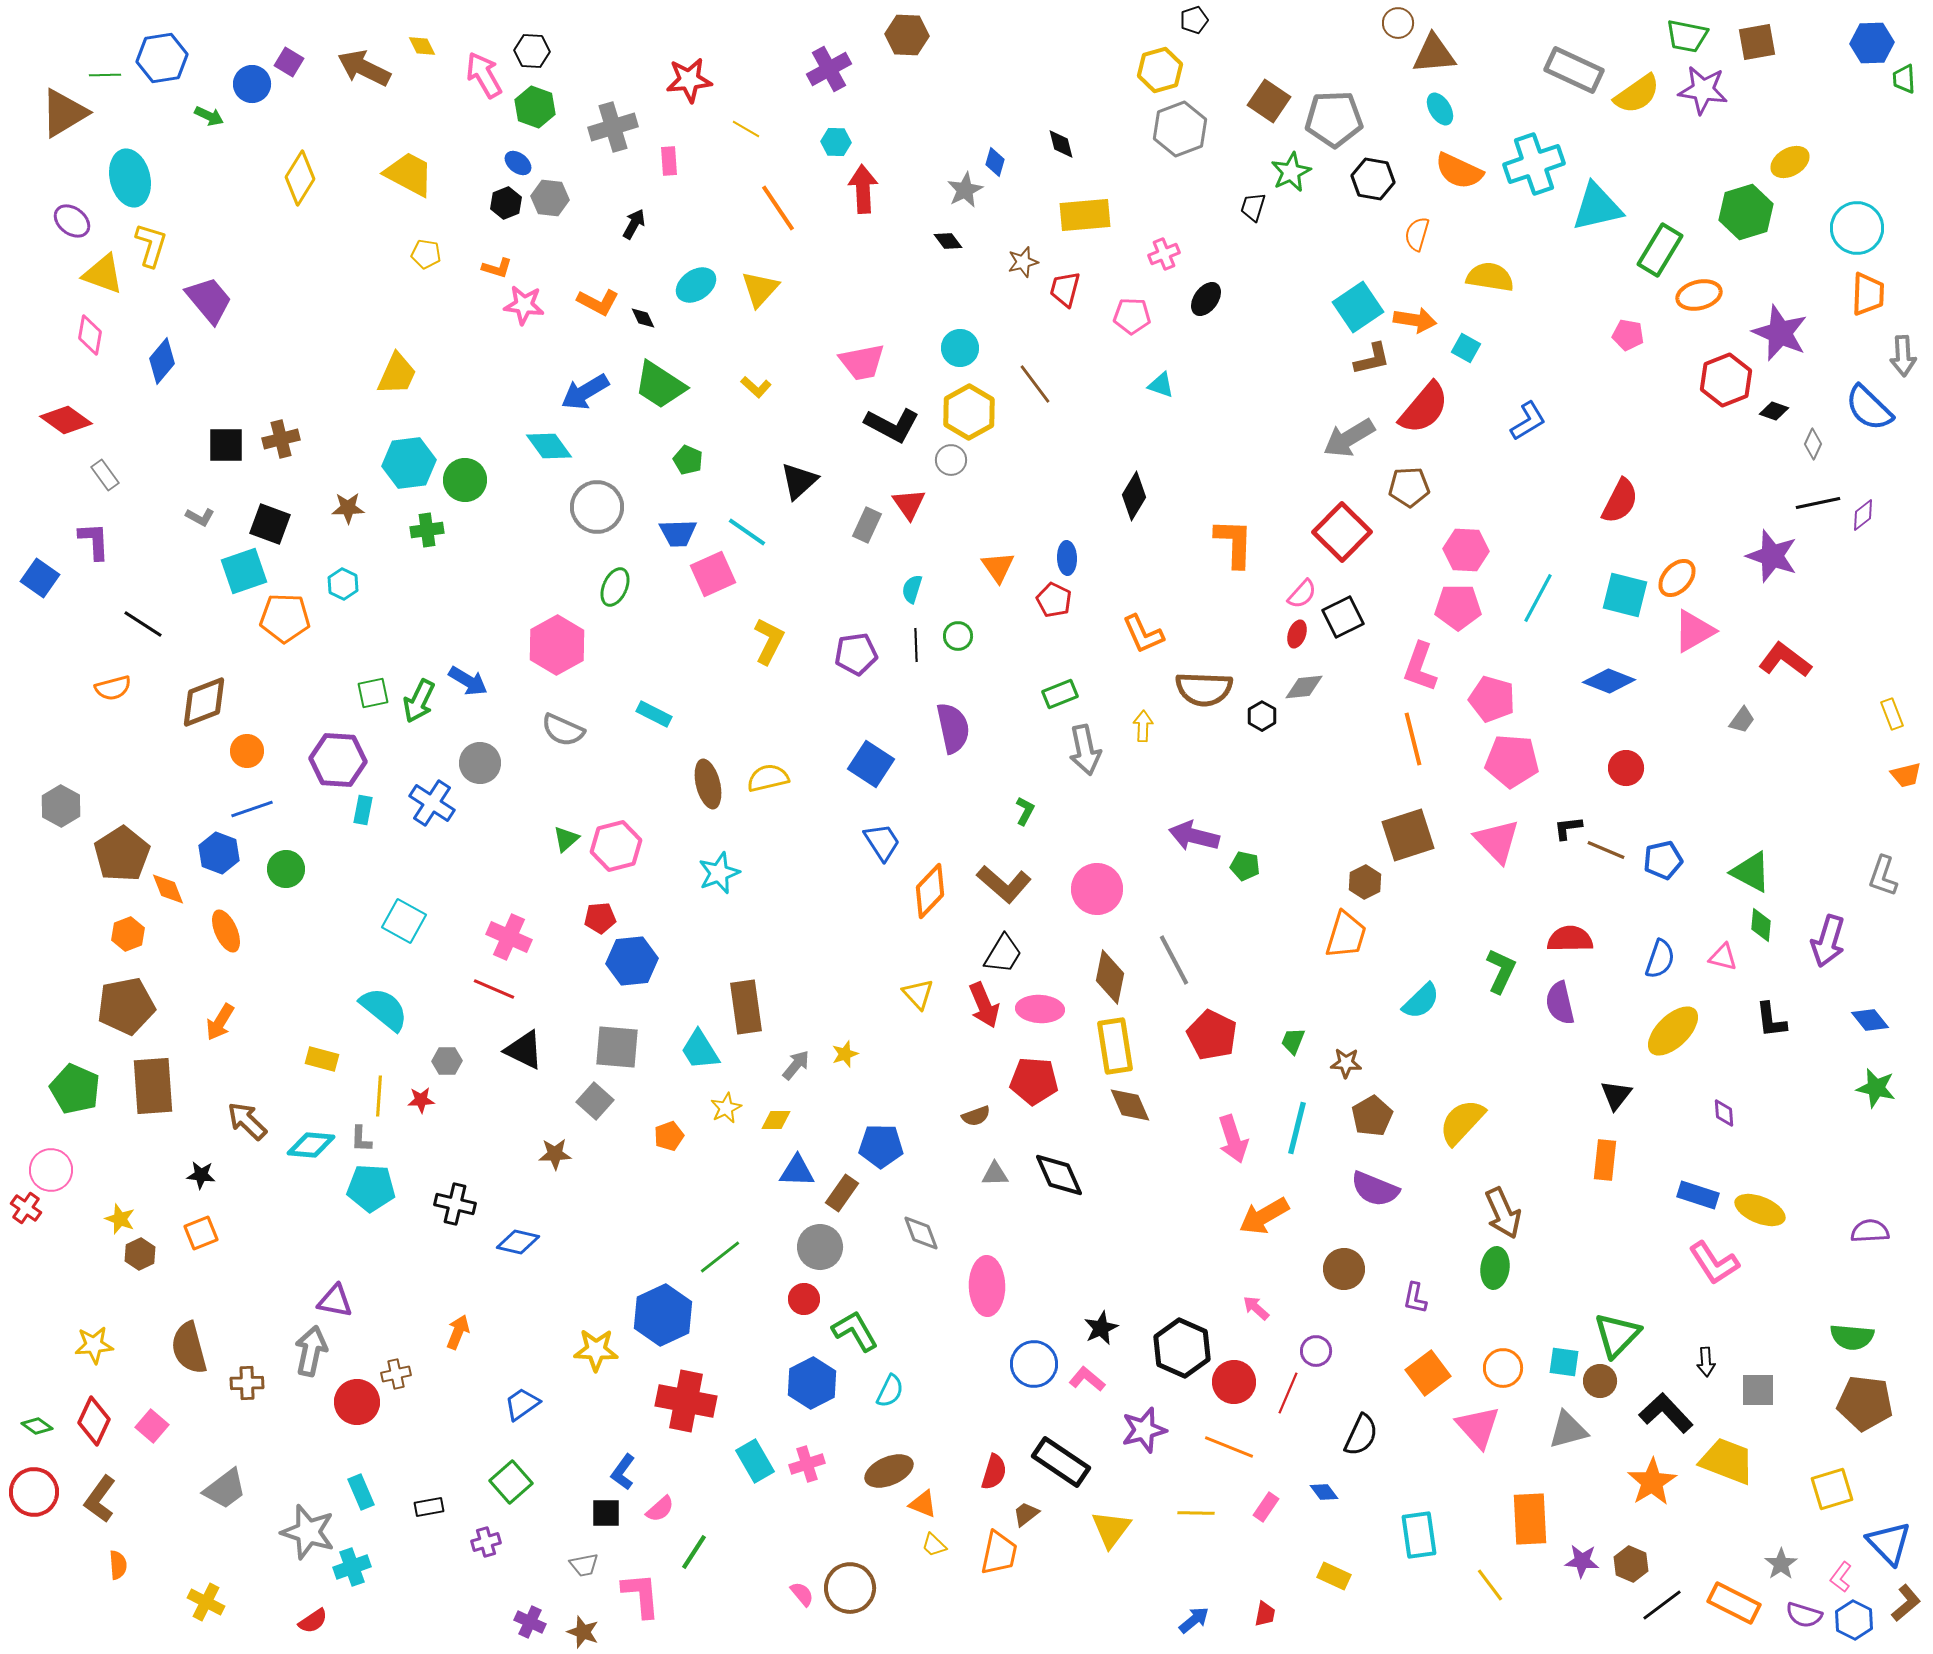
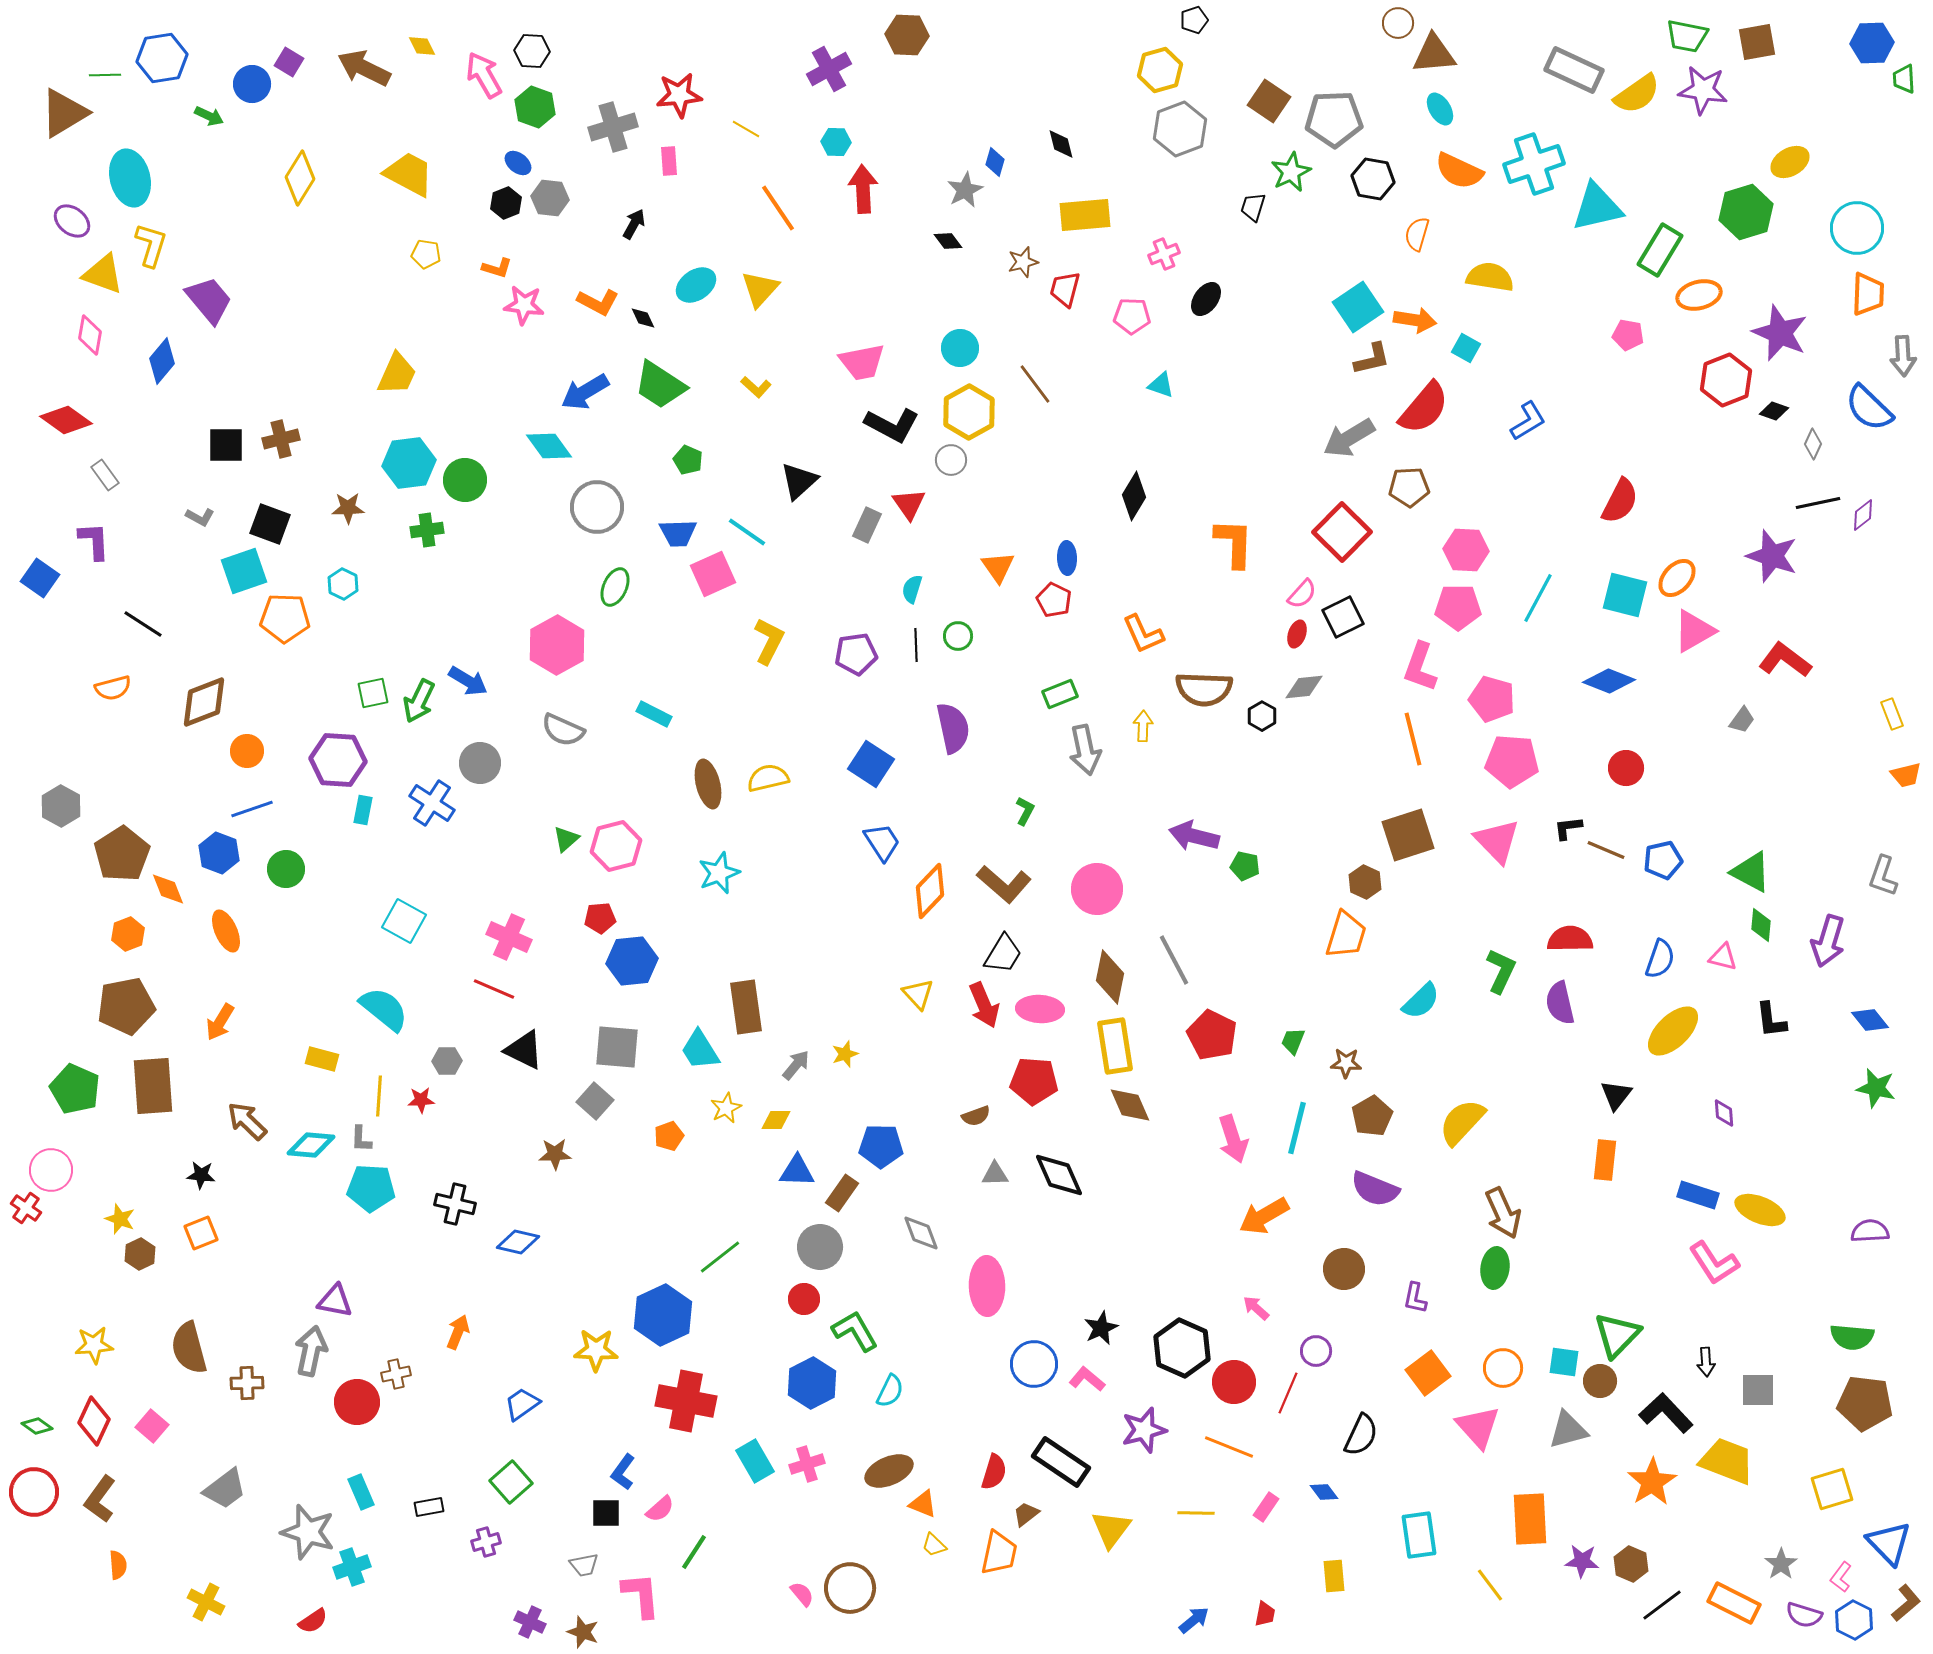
red star at (689, 80): moved 10 px left, 15 px down
brown hexagon at (1365, 882): rotated 8 degrees counterclockwise
yellow rectangle at (1334, 1576): rotated 60 degrees clockwise
